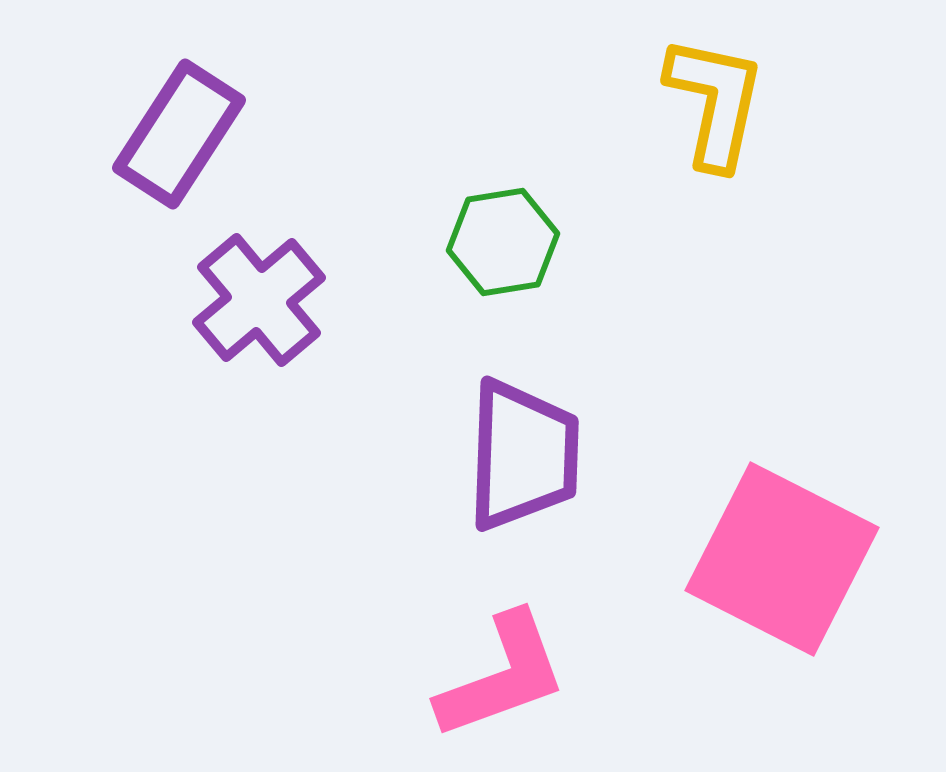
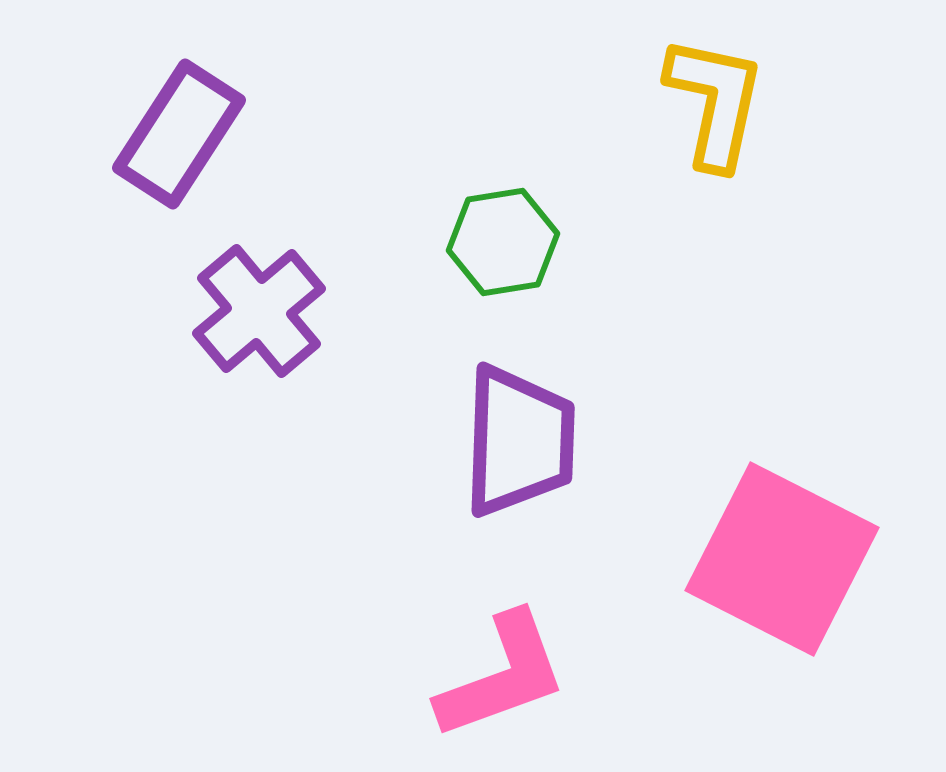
purple cross: moved 11 px down
purple trapezoid: moved 4 px left, 14 px up
